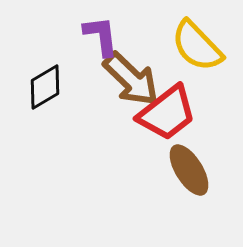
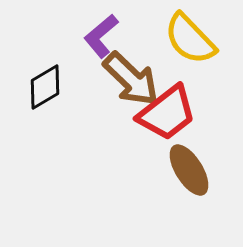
purple L-shape: rotated 123 degrees counterclockwise
yellow semicircle: moved 7 px left, 7 px up
